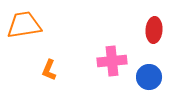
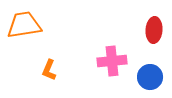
blue circle: moved 1 px right
